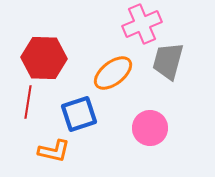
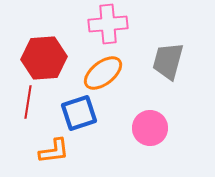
pink cross: moved 34 px left; rotated 18 degrees clockwise
red hexagon: rotated 6 degrees counterclockwise
orange ellipse: moved 10 px left
blue square: moved 1 px up
orange L-shape: rotated 20 degrees counterclockwise
